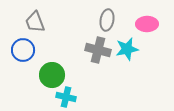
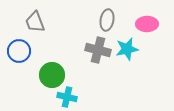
blue circle: moved 4 px left, 1 px down
cyan cross: moved 1 px right
